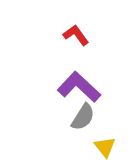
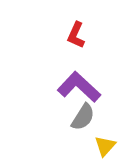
red L-shape: rotated 120 degrees counterclockwise
yellow triangle: moved 1 px up; rotated 20 degrees clockwise
